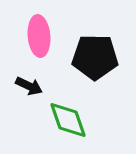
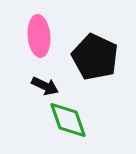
black pentagon: rotated 24 degrees clockwise
black arrow: moved 16 px right
